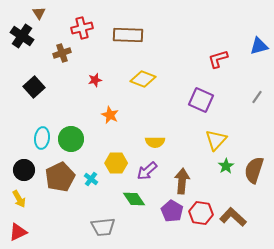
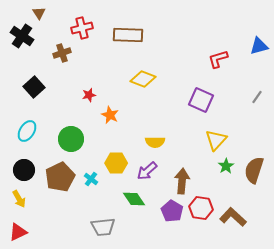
red star: moved 6 px left, 15 px down
cyan ellipse: moved 15 px left, 7 px up; rotated 25 degrees clockwise
red hexagon: moved 5 px up
